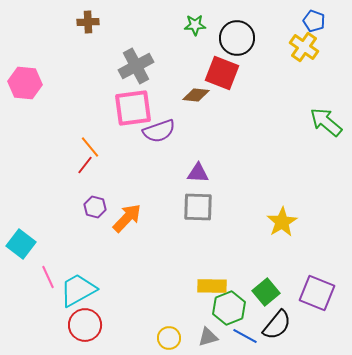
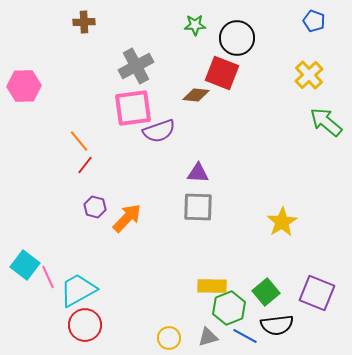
brown cross: moved 4 px left
yellow cross: moved 5 px right, 28 px down; rotated 12 degrees clockwise
pink hexagon: moved 1 px left, 3 px down; rotated 8 degrees counterclockwise
orange line: moved 11 px left, 6 px up
cyan square: moved 4 px right, 21 px down
black semicircle: rotated 44 degrees clockwise
